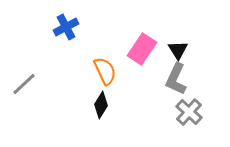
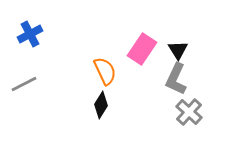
blue cross: moved 36 px left, 7 px down
gray line: rotated 16 degrees clockwise
